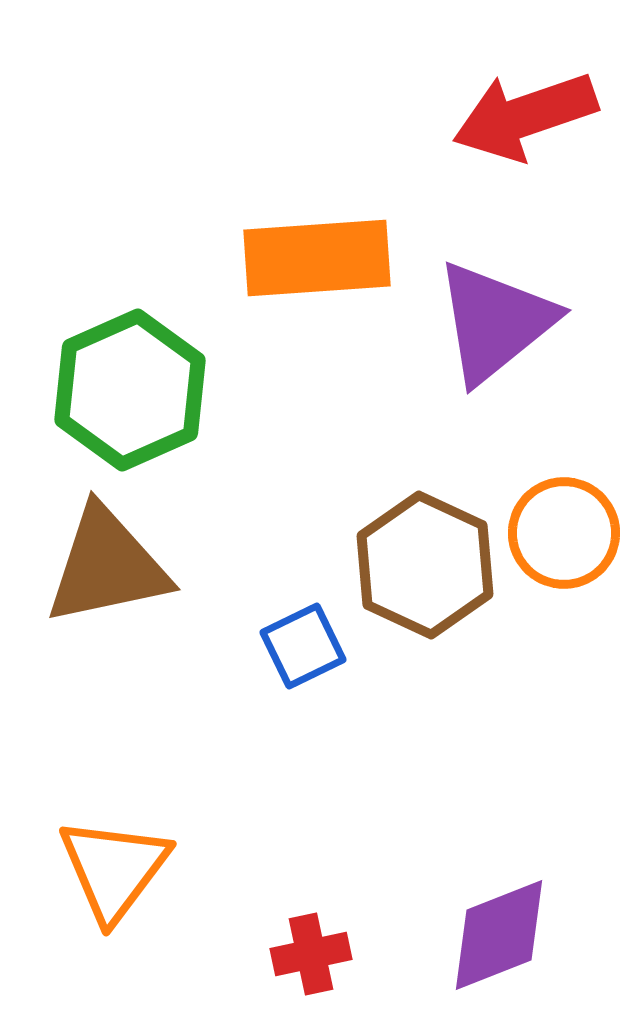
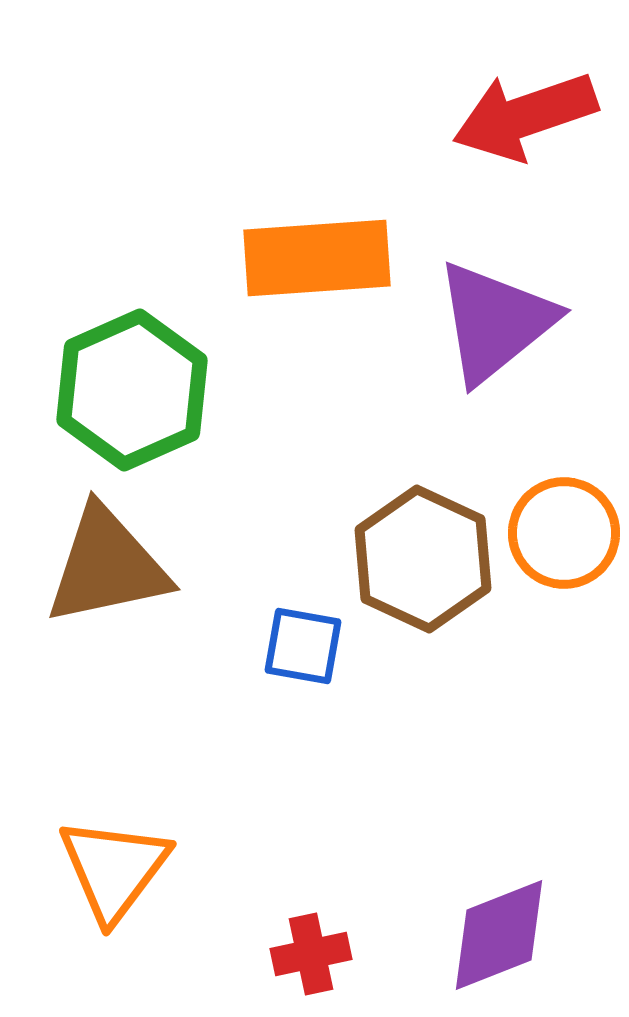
green hexagon: moved 2 px right
brown hexagon: moved 2 px left, 6 px up
blue square: rotated 36 degrees clockwise
